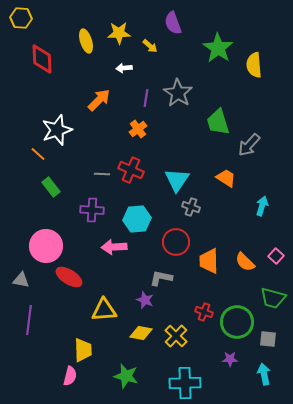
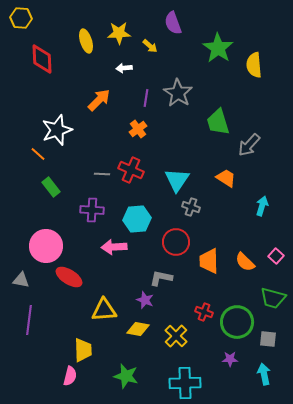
yellow diamond at (141, 333): moved 3 px left, 4 px up
